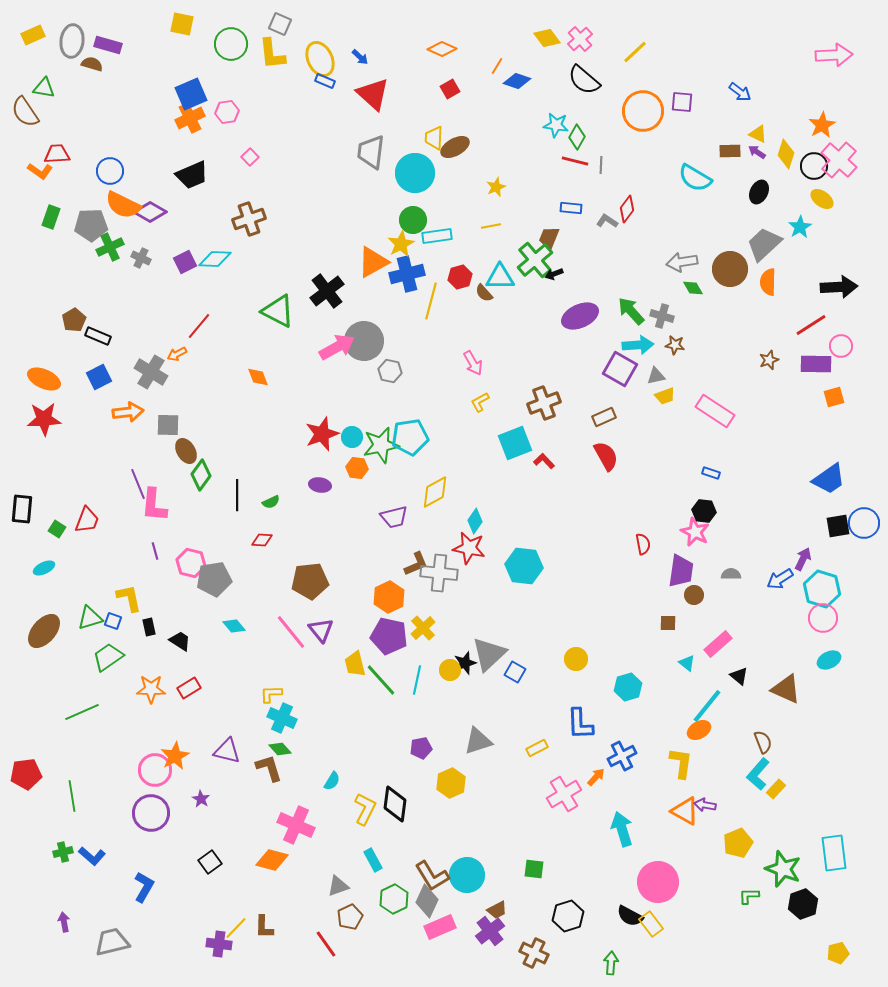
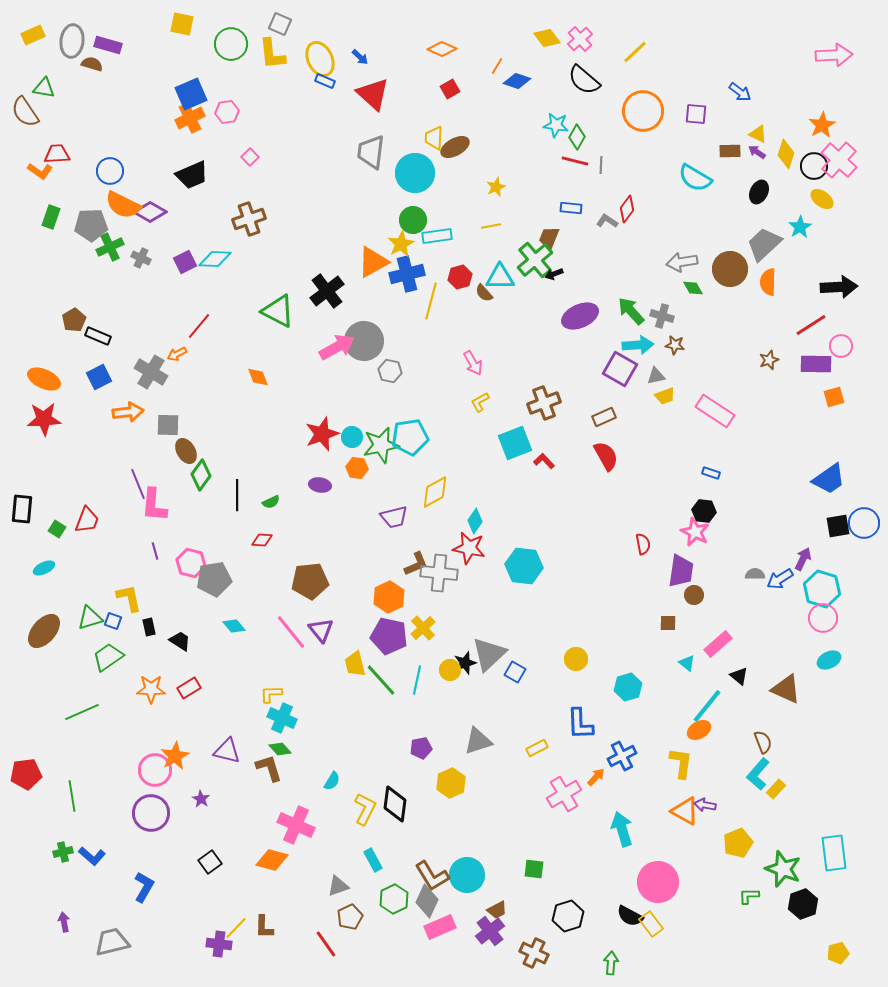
purple square at (682, 102): moved 14 px right, 12 px down
gray semicircle at (731, 574): moved 24 px right
